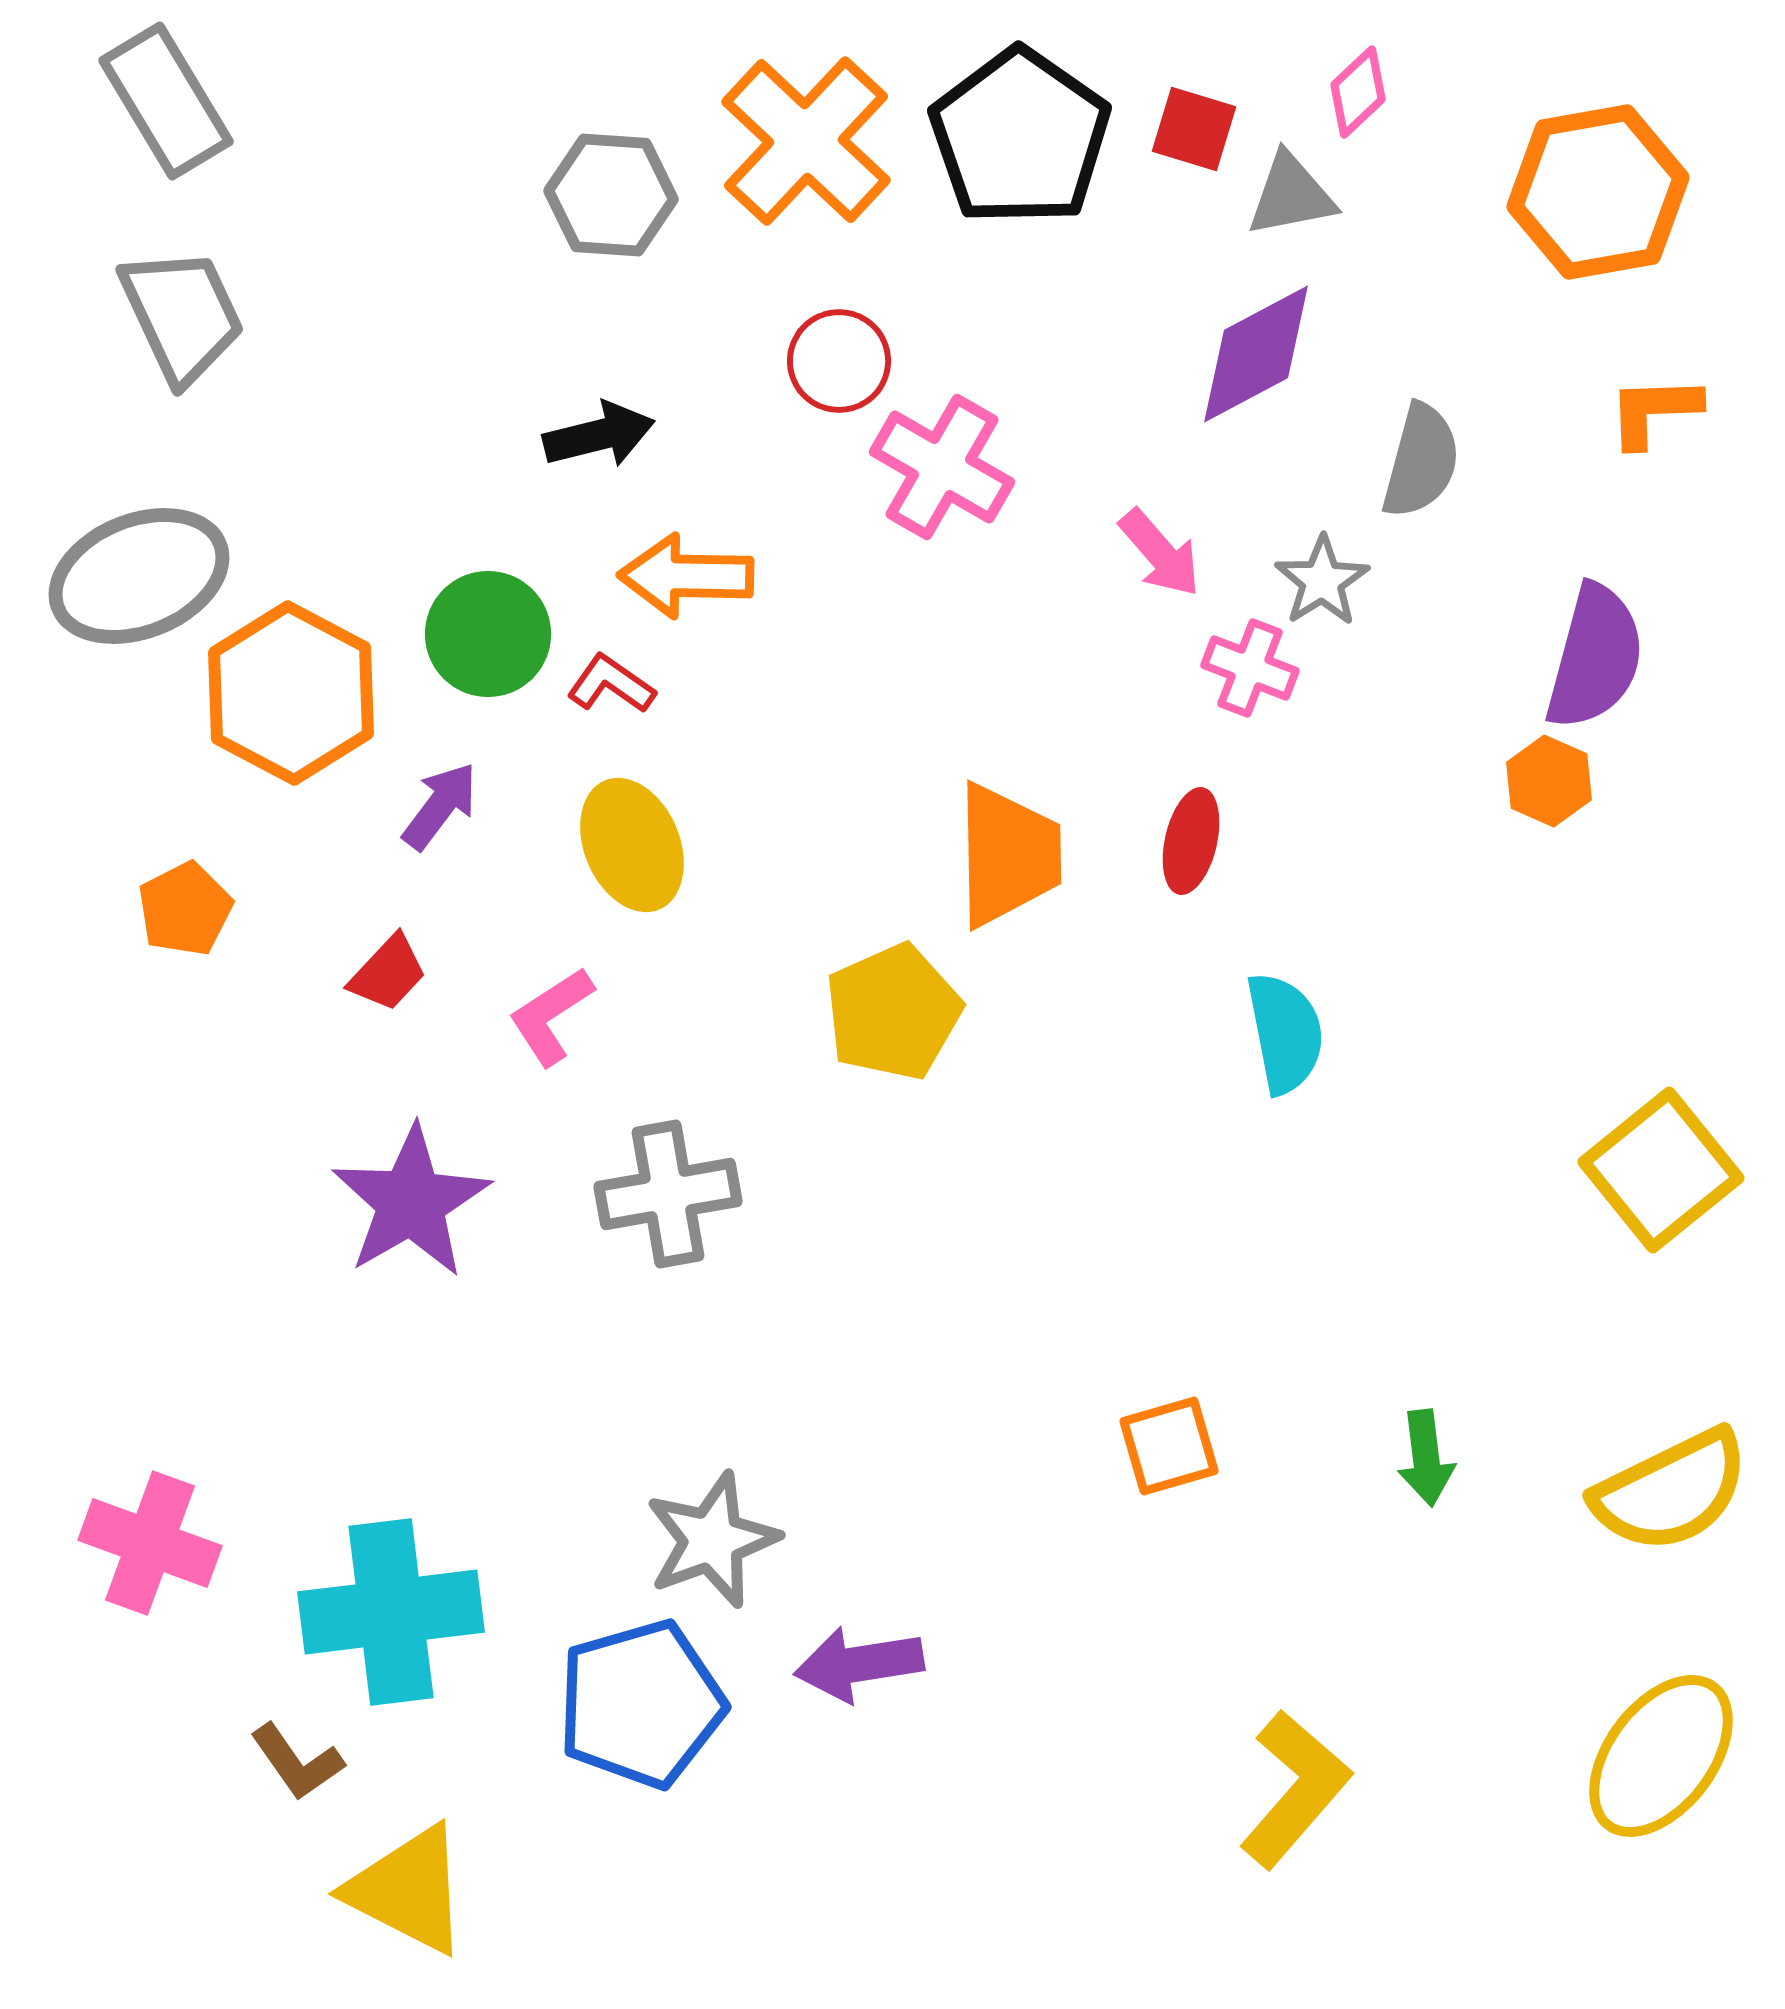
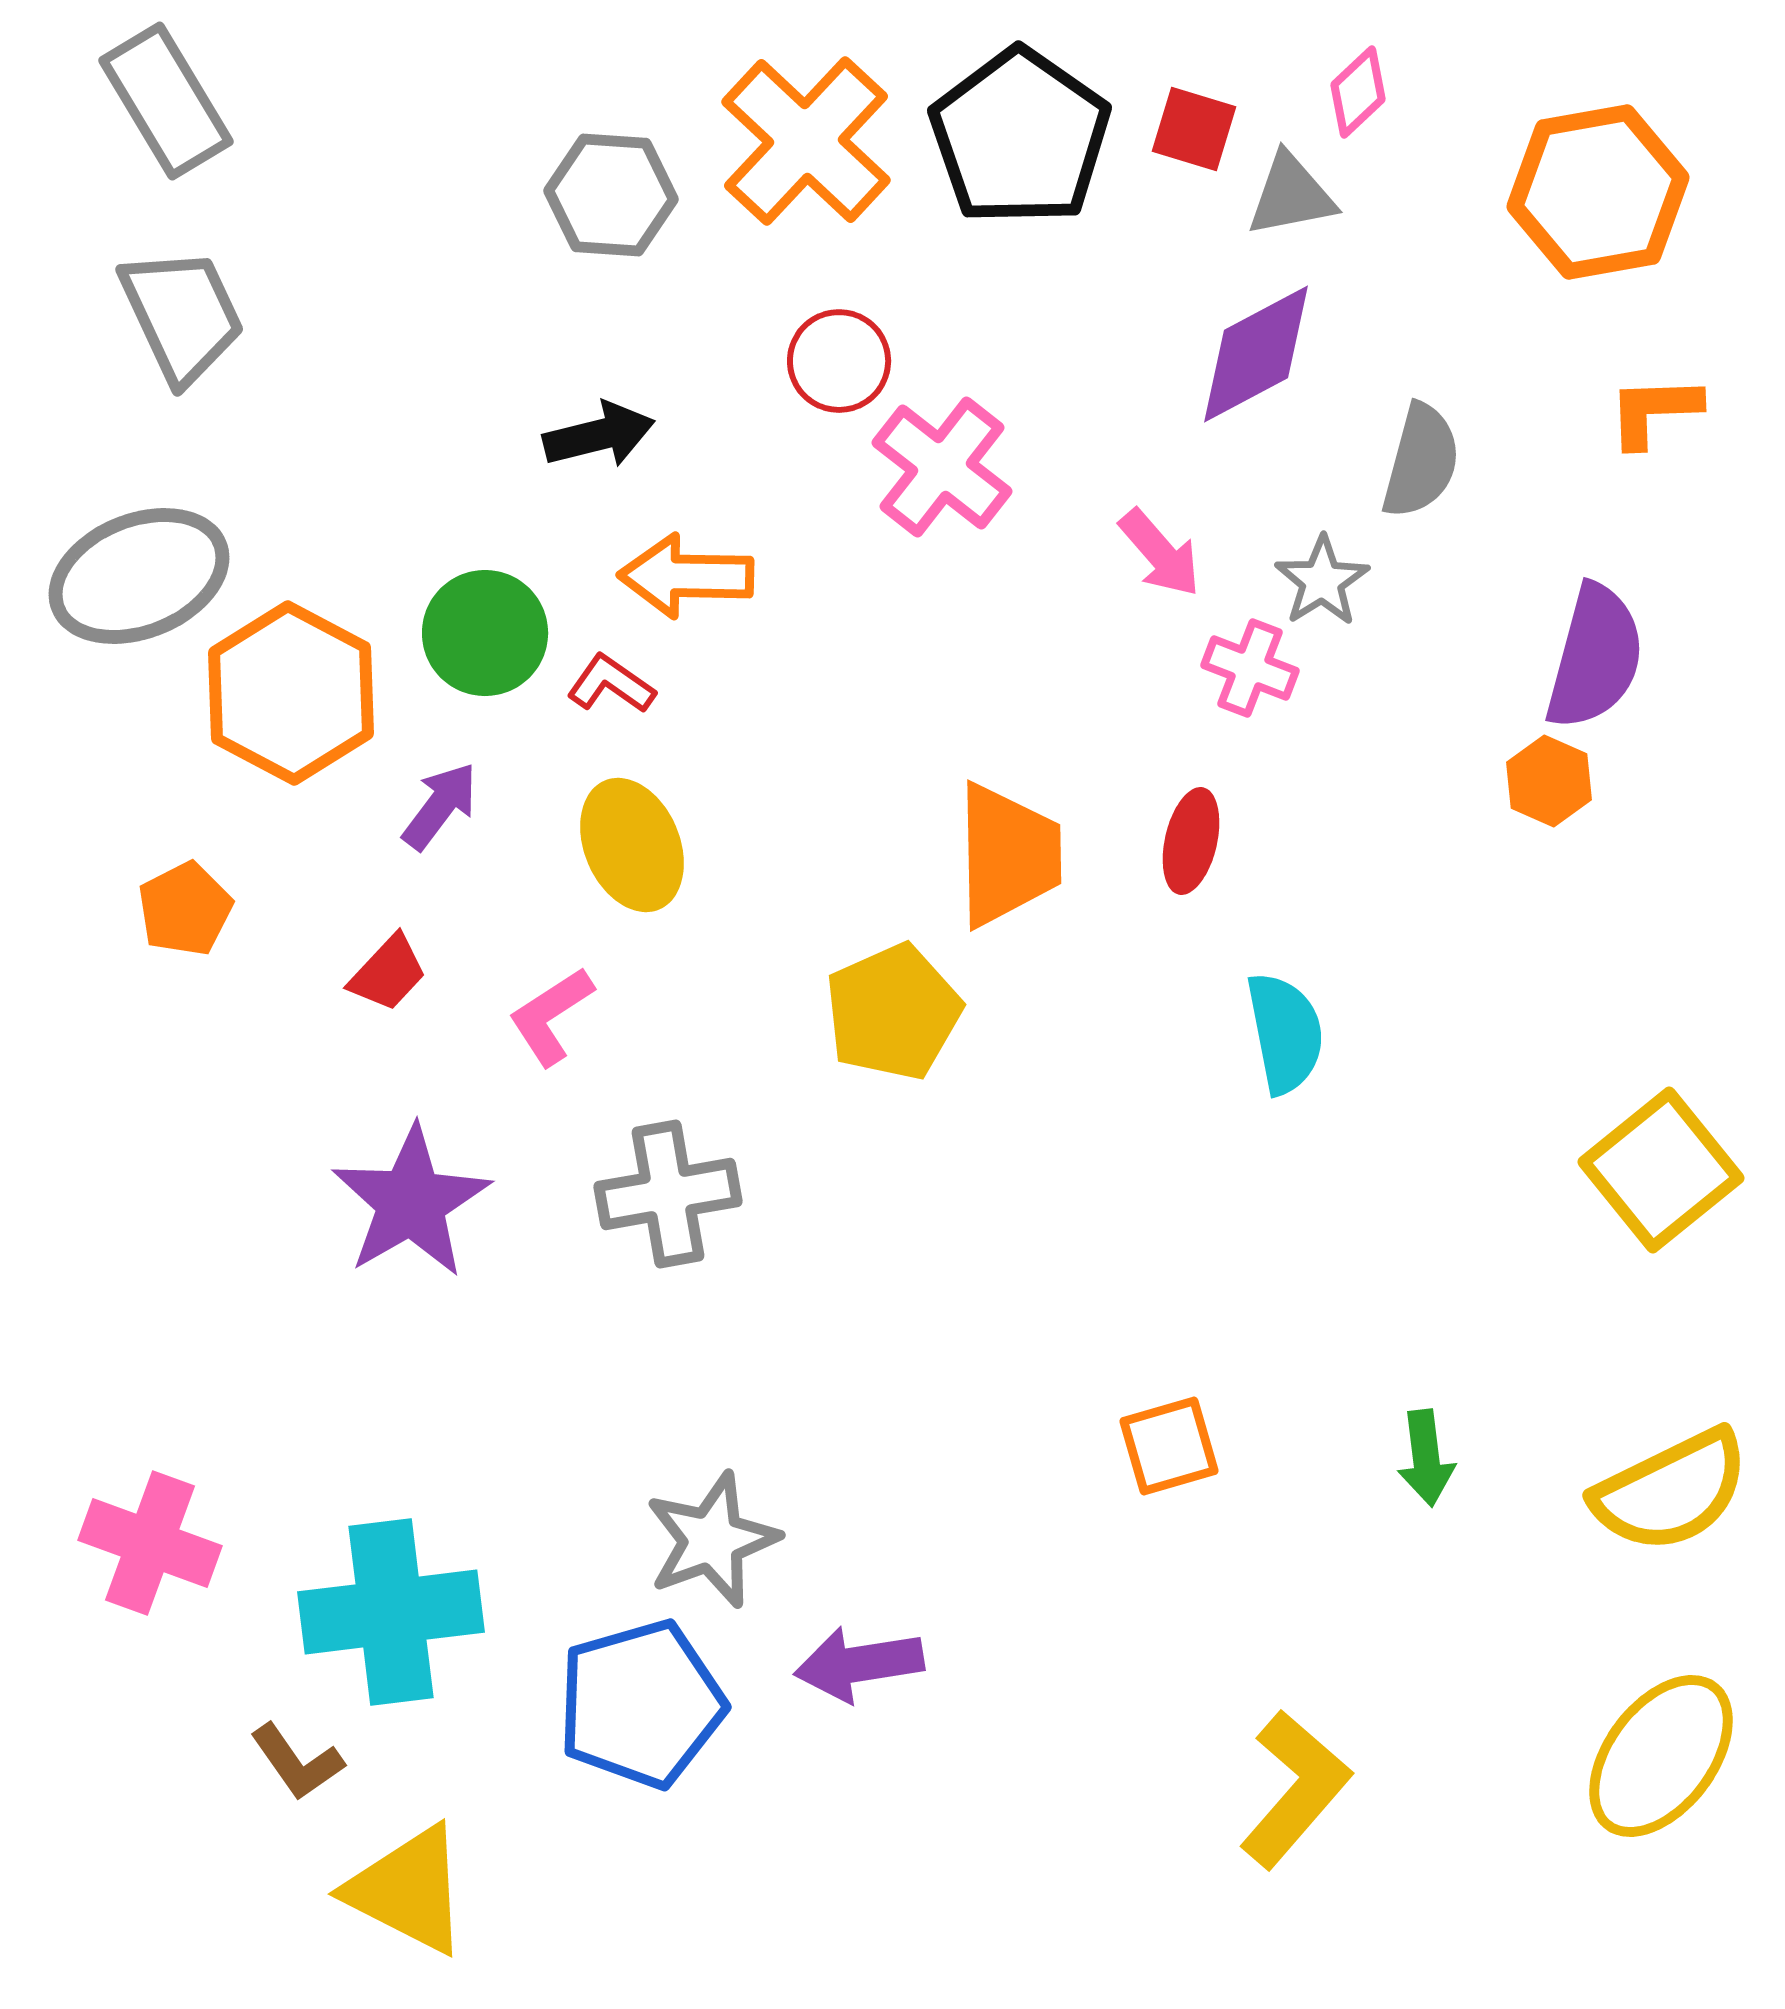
pink cross at (942, 467): rotated 8 degrees clockwise
green circle at (488, 634): moved 3 px left, 1 px up
